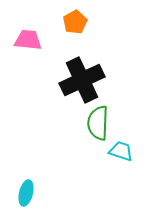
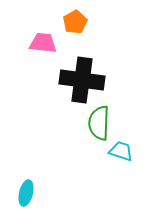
pink trapezoid: moved 15 px right, 3 px down
black cross: rotated 33 degrees clockwise
green semicircle: moved 1 px right
